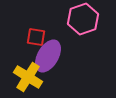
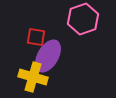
yellow cross: moved 5 px right; rotated 16 degrees counterclockwise
